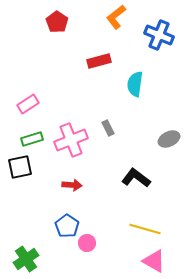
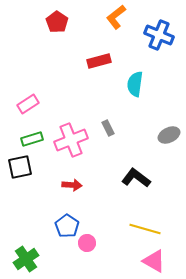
gray ellipse: moved 4 px up
